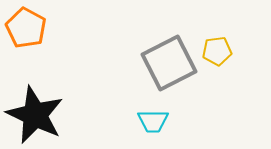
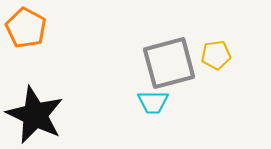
yellow pentagon: moved 1 px left, 4 px down
gray square: rotated 12 degrees clockwise
cyan trapezoid: moved 19 px up
